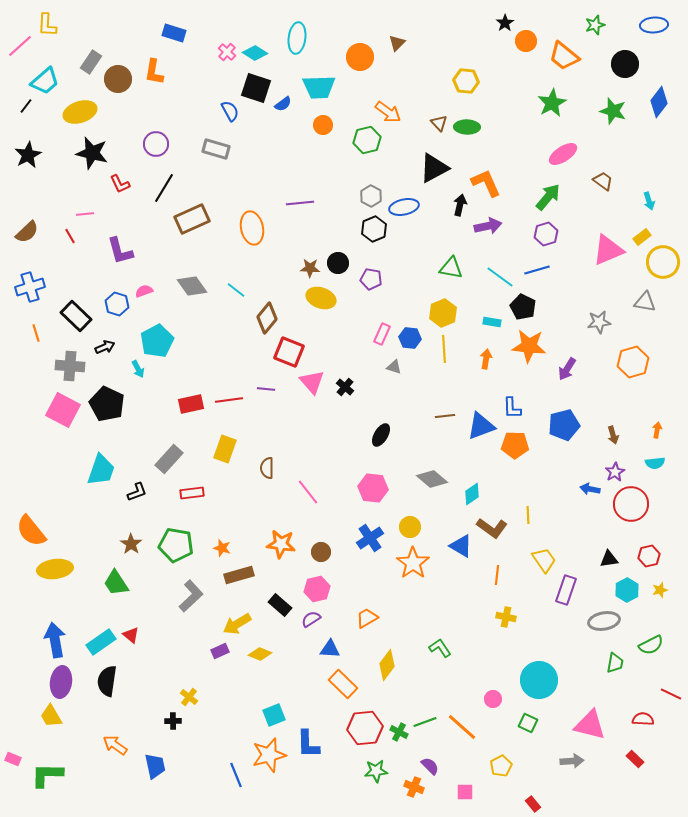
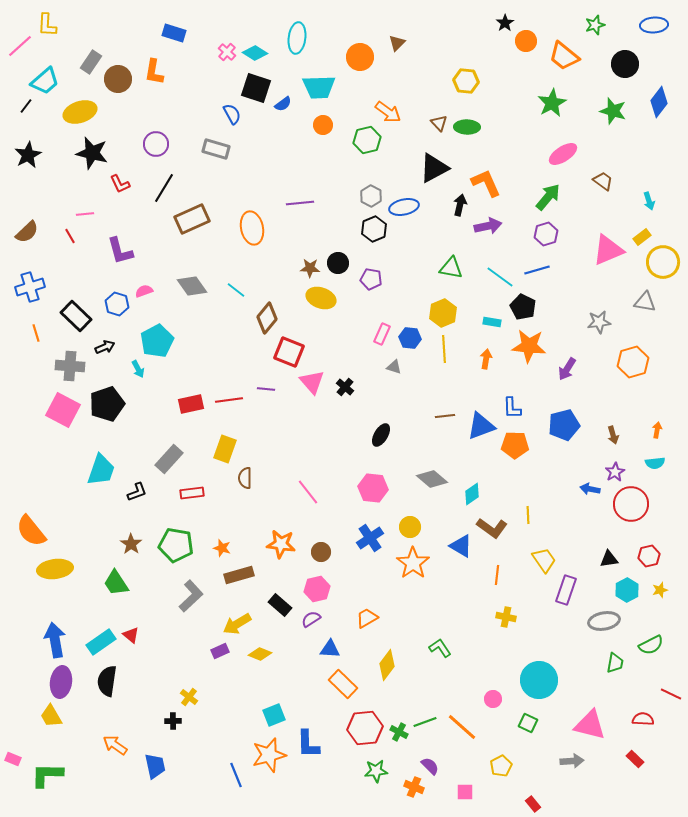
blue semicircle at (230, 111): moved 2 px right, 3 px down
black pentagon at (107, 404): rotated 28 degrees clockwise
brown semicircle at (267, 468): moved 22 px left, 10 px down
